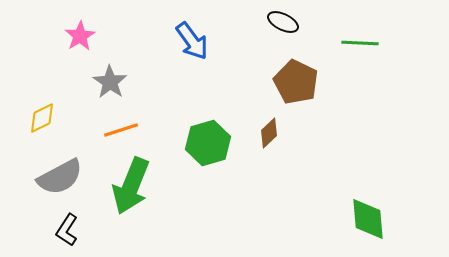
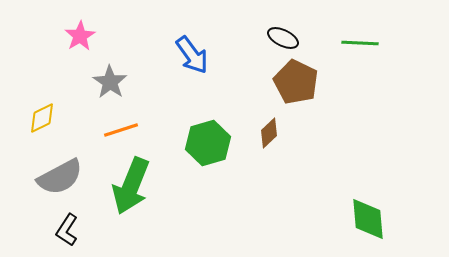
black ellipse: moved 16 px down
blue arrow: moved 14 px down
